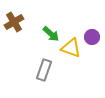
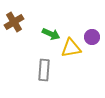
green arrow: rotated 18 degrees counterclockwise
yellow triangle: rotated 30 degrees counterclockwise
gray rectangle: rotated 15 degrees counterclockwise
